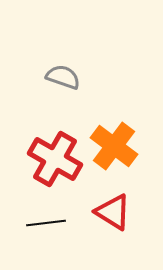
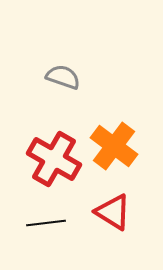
red cross: moved 1 px left
